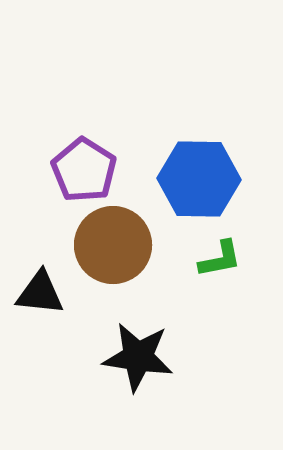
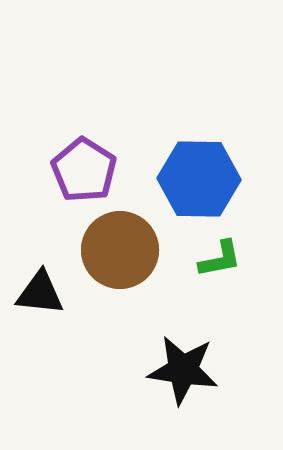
brown circle: moved 7 px right, 5 px down
black star: moved 45 px right, 13 px down
